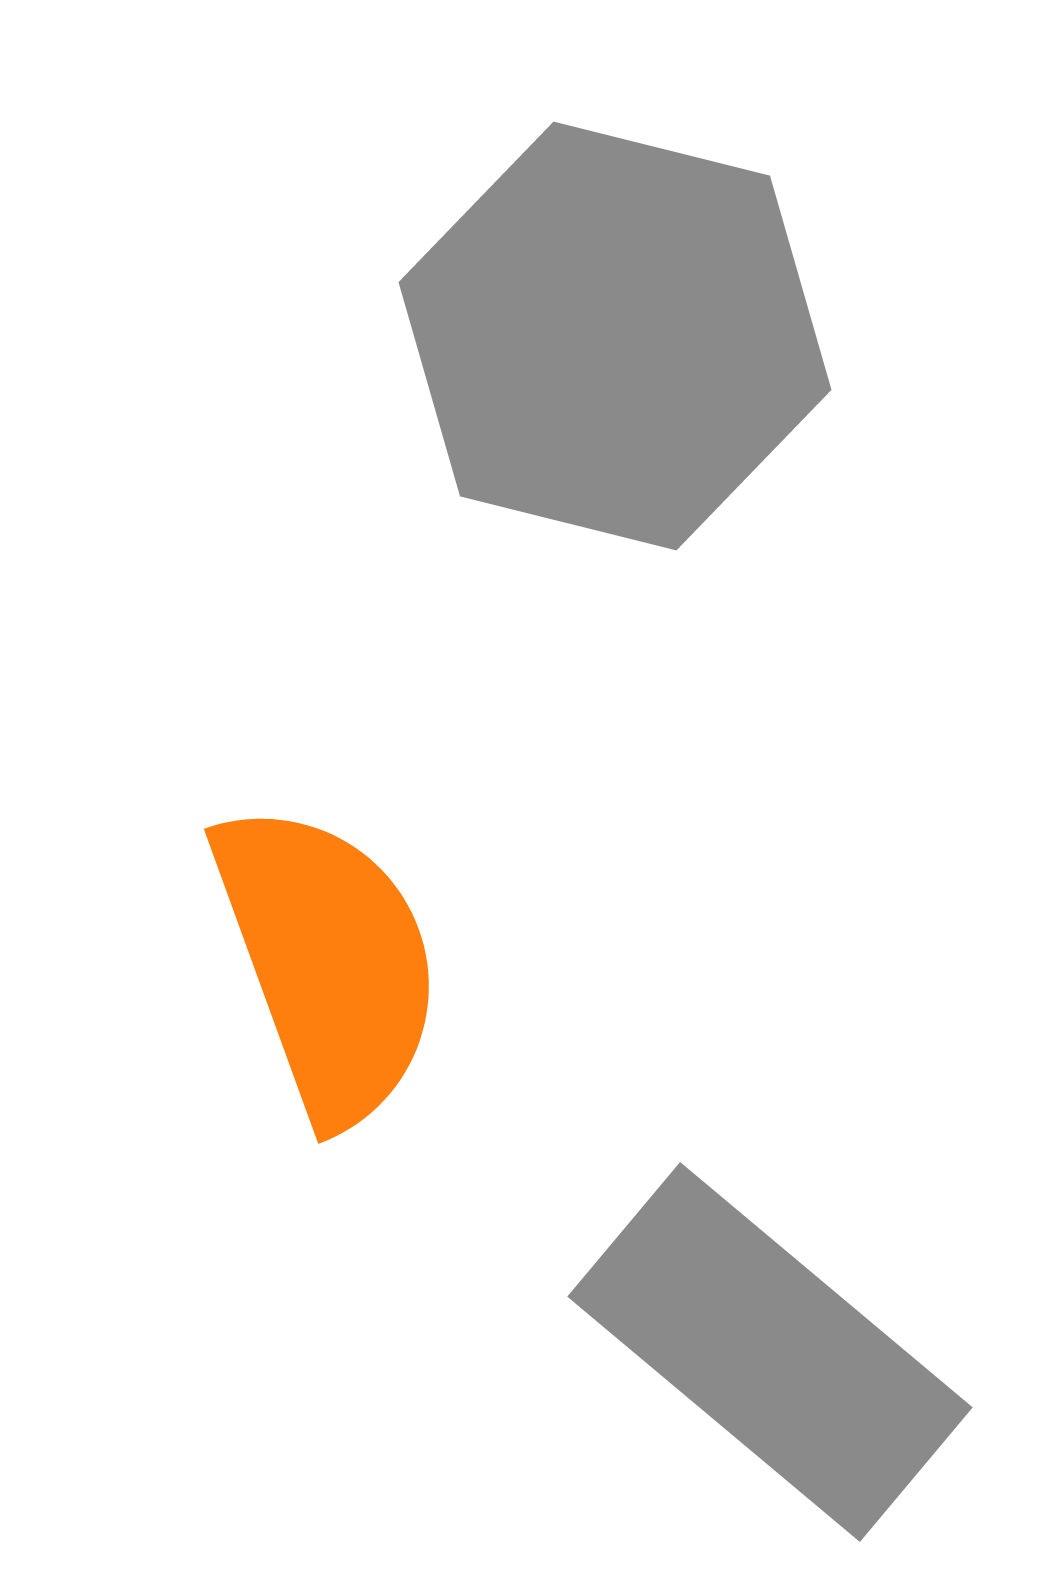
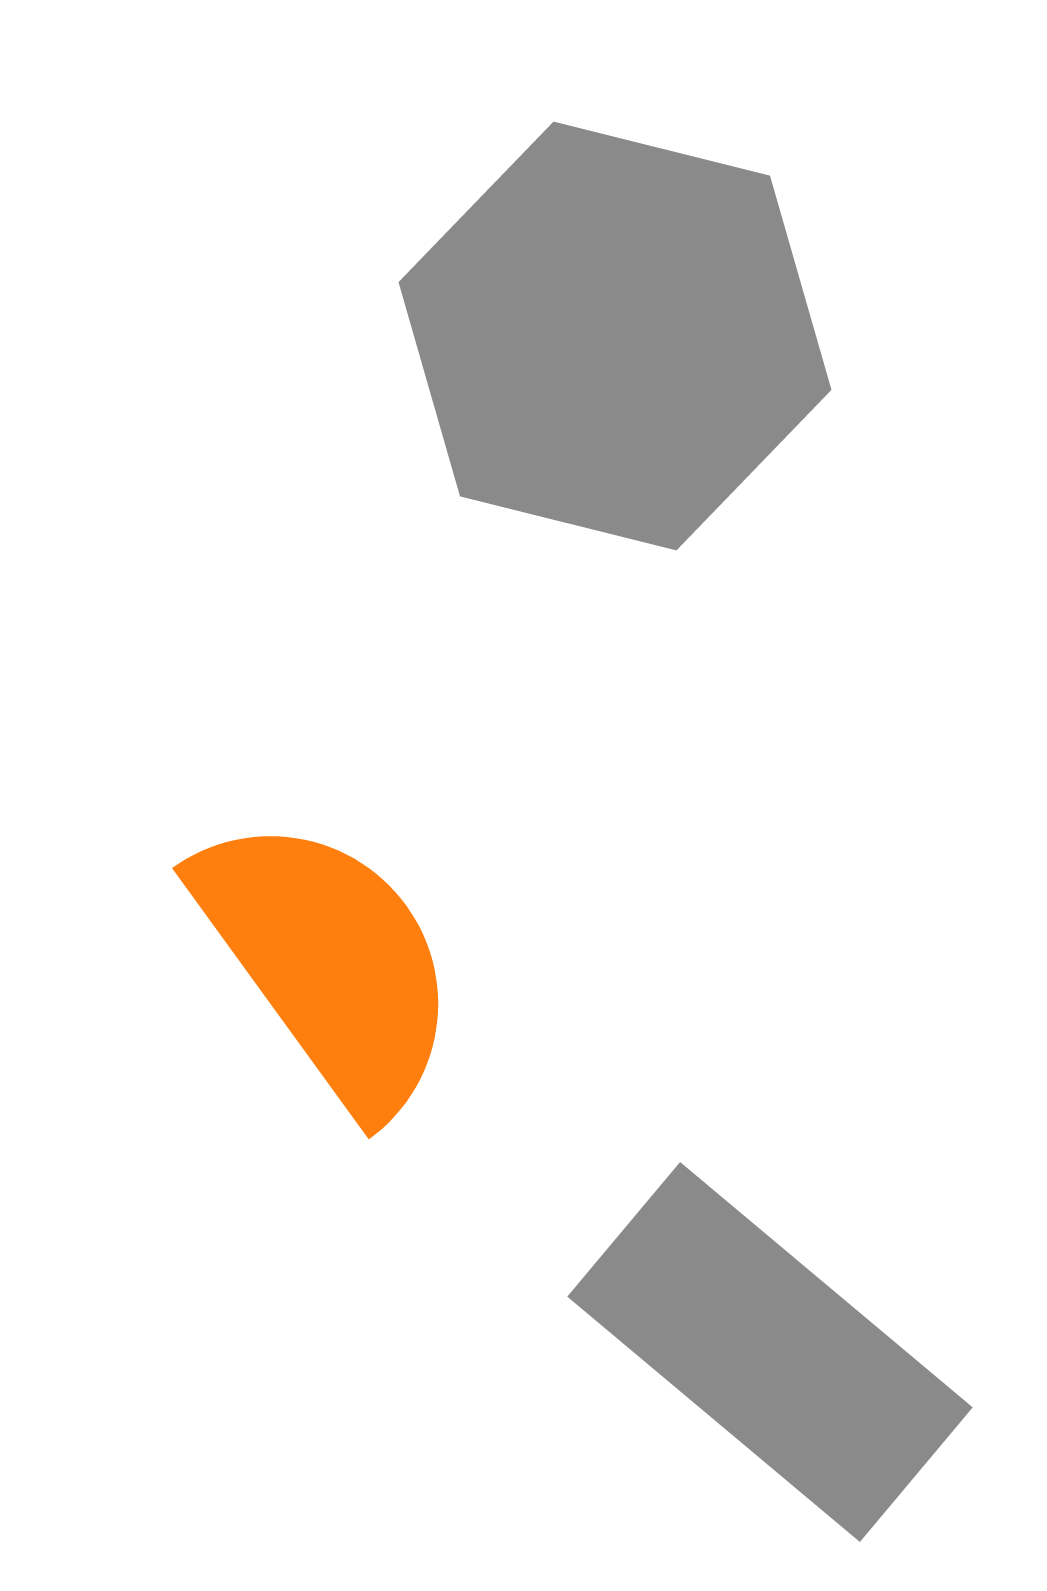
orange semicircle: rotated 16 degrees counterclockwise
